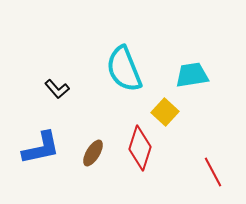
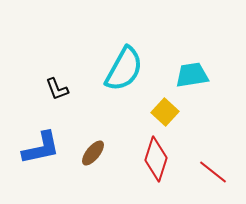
cyan semicircle: rotated 129 degrees counterclockwise
black L-shape: rotated 20 degrees clockwise
red diamond: moved 16 px right, 11 px down
brown ellipse: rotated 8 degrees clockwise
red line: rotated 24 degrees counterclockwise
